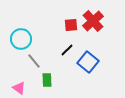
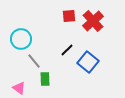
red square: moved 2 px left, 9 px up
green rectangle: moved 2 px left, 1 px up
